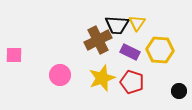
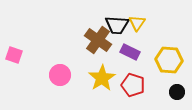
brown cross: rotated 28 degrees counterclockwise
yellow hexagon: moved 9 px right, 10 px down
pink square: rotated 18 degrees clockwise
yellow star: rotated 12 degrees counterclockwise
red pentagon: moved 1 px right, 3 px down
black circle: moved 2 px left, 1 px down
